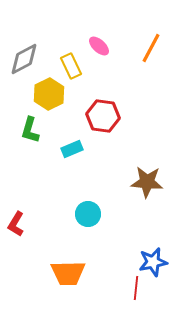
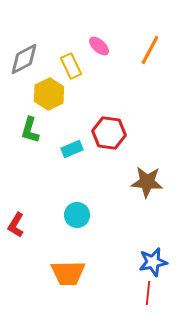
orange line: moved 1 px left, 2 px down
red hexagon: moved 6 px right, 17 px down
cyan circle: moved 11 px left, 1 px down
red L-shape: moved 1 px down
red line: moved 12 px right, 5 px down
